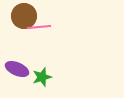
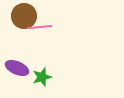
pink line: moved 1 px right
purple ellipse: moved 1 px up
